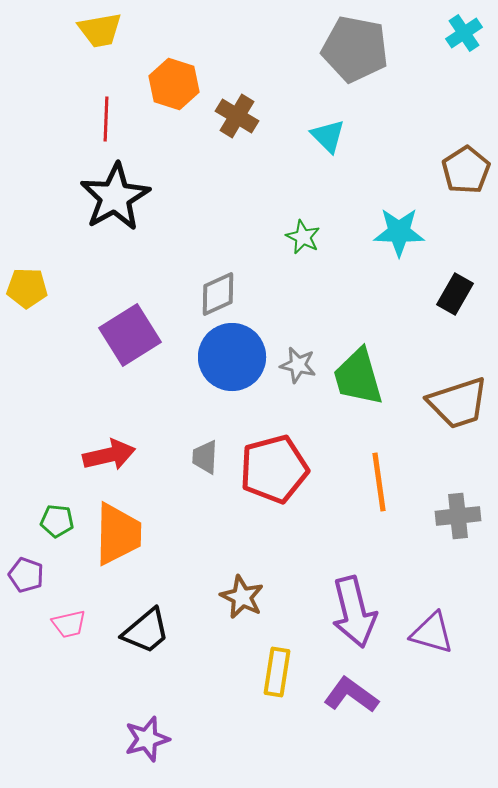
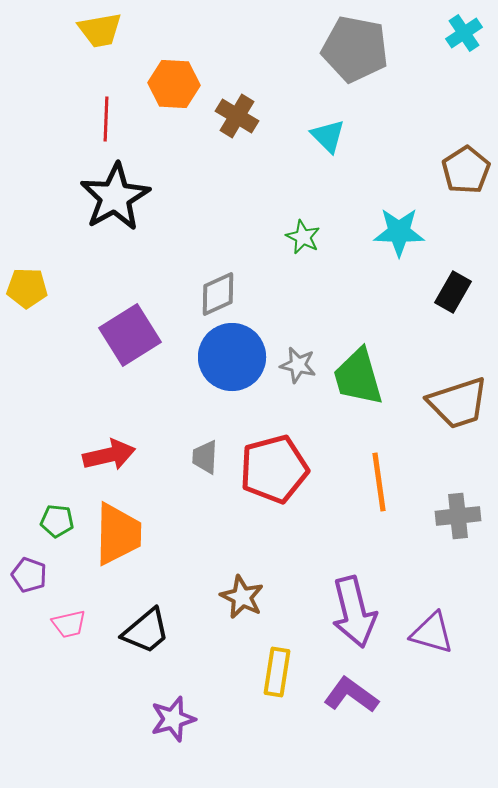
orange hexagon: rotated 15 degrees counterclockwise
black rectangle: moved 2 px left, 2 px up
purple pentagon: moved 3 px right
purple star: moved 26 px right, 20 px up
